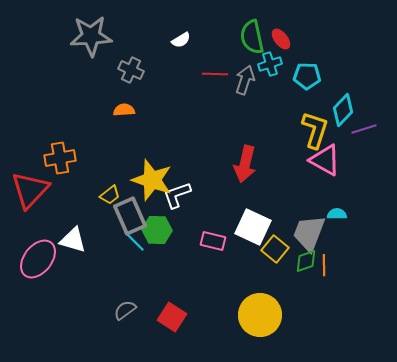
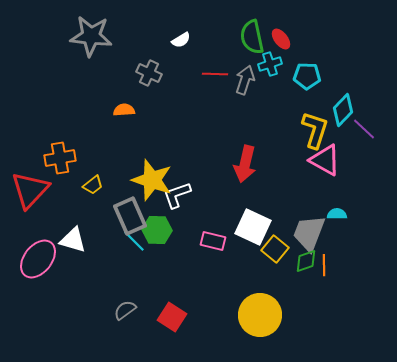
gray star: rotated 9 degrees clockwise
gray cross: moved 18 px right, 3 px down
purple line: rotated 60 degrees clockwise
yellow trapezoid: moved 17 px left, 10 px up
